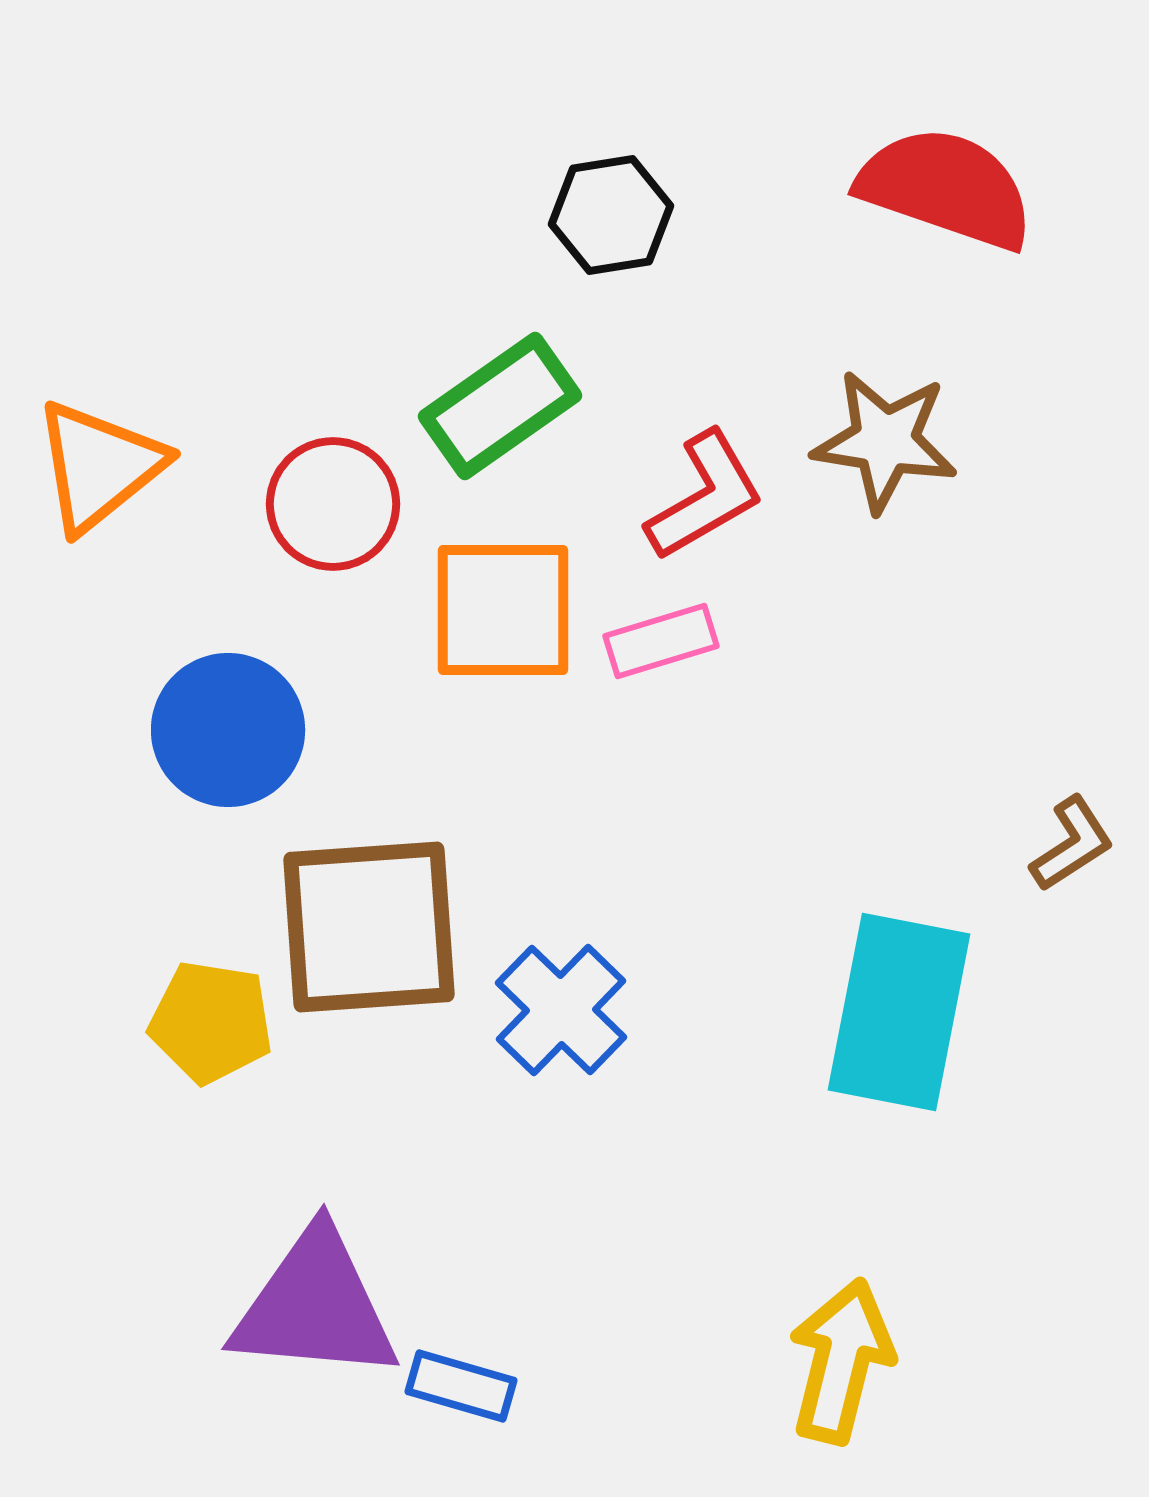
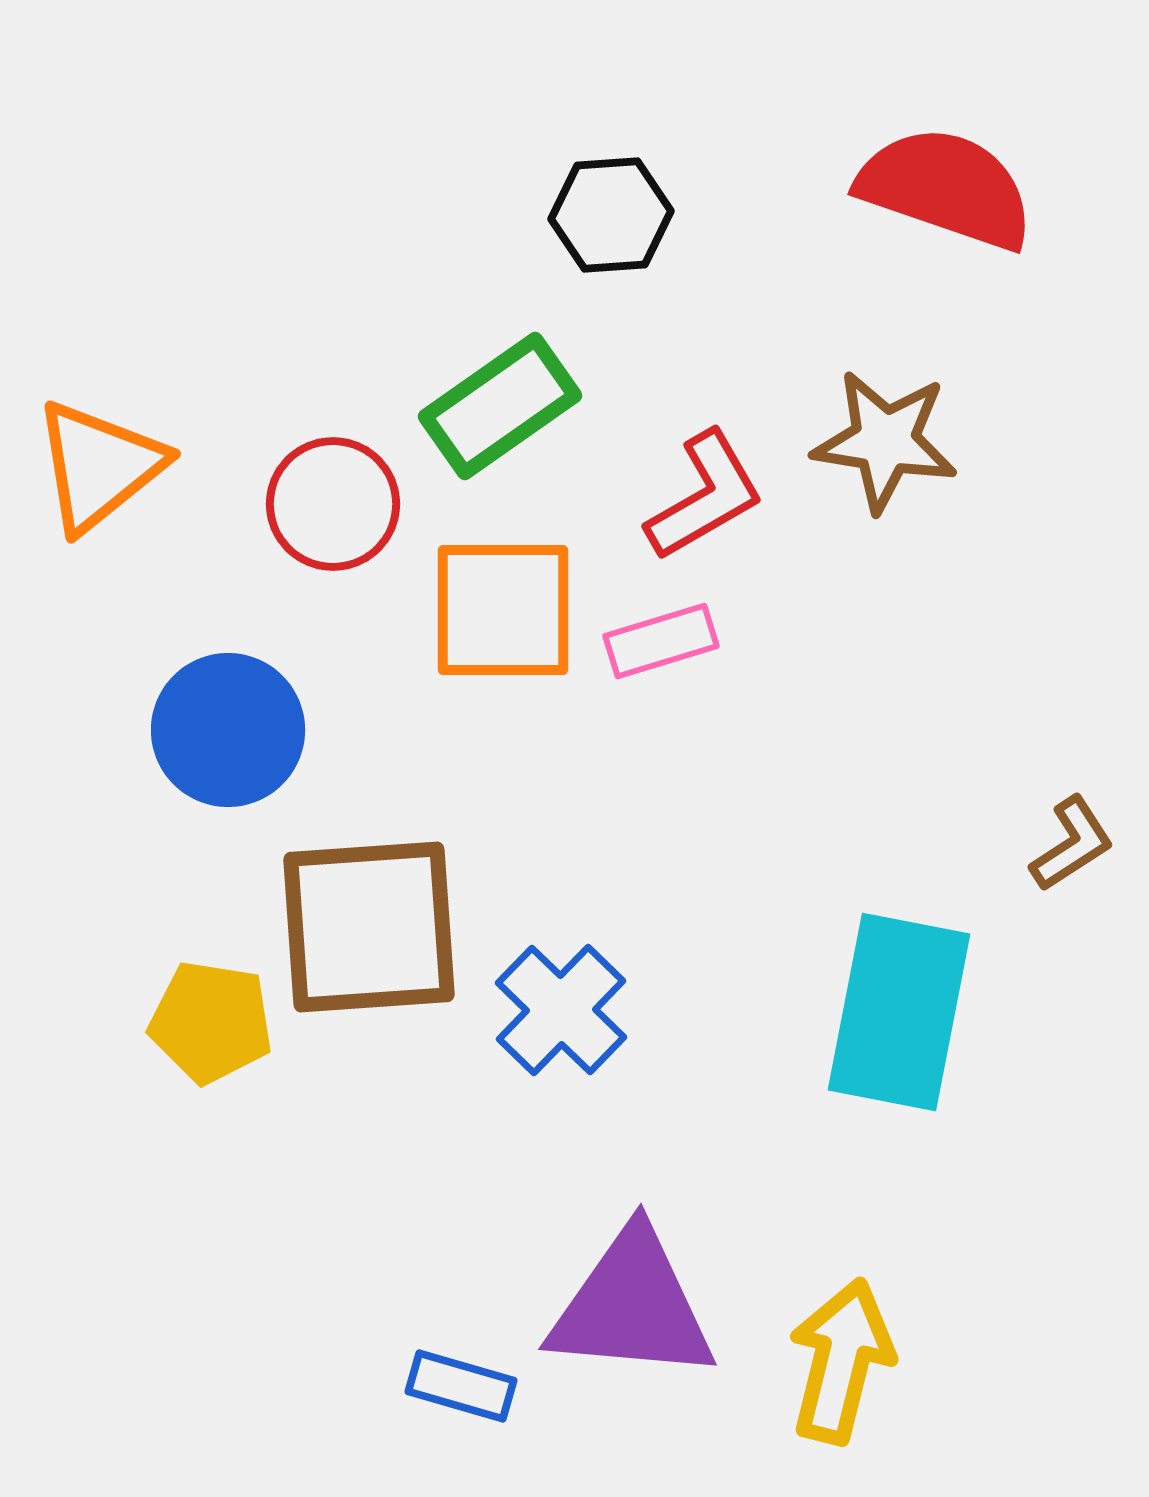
black hexagon: rotated 5 degrees clockwise
purple triangle: moved 317 px right
